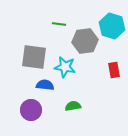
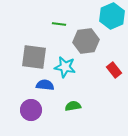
cyan hexagon: moved 10 px up; rotated 20 degrees clockwise
gray hexagon: moved 1 px right
red rectangle: rotated 28 degrees counterclockwise
